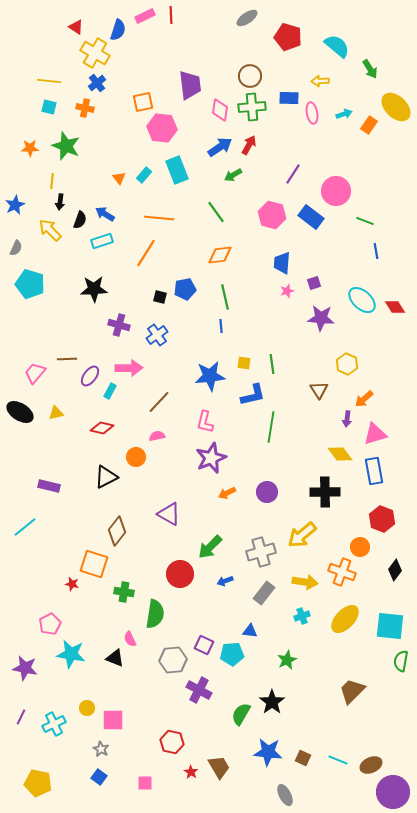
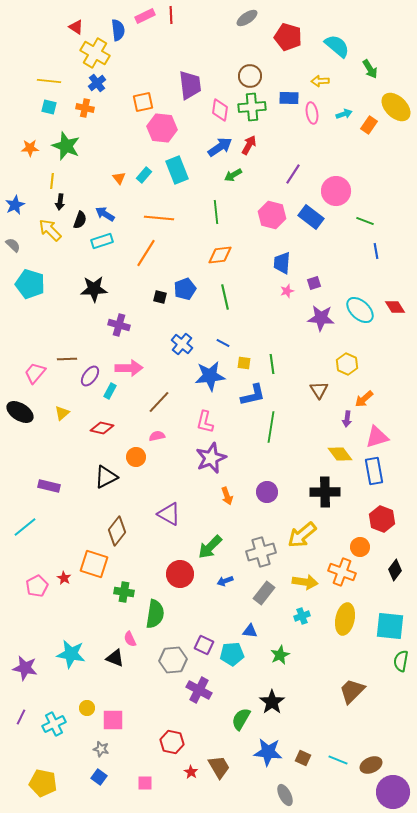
blue semicircle at (118, 30): rotated 25 degrees counterclockwise
green line at (216, 212): rotated 30 degrees clockwise
gray semicircle at (16, 248): moved 3 px left, 3 px up; rotated 70 degrees counterclockwise
blue pentagon at (185, 289): rotated 10 degrees counterclockwise
cyan ellipse at (362, 300): moved 2 px left, 10 px down
blue line at (221, 326): moved 2 px right, 17 px down; rotated 56 degrees counterclockwise
blue cross at (157, 335): moved 25 px right, 9 px down; rotated 15 degrees counterclockwise
yellow triangle at (56, 413): moved 6 px right; rotated 28 degrees counterclockwise
pink triangle at (375, 434): moved 2 px right, 3 px down
orange arrow at (227, 493): moved 3 px down; rotated 84 degrees counterclockwise
red star at (72, 584): moved 8 px left, 6 px up; rotated 16 degrees clockwise
yellow ellipse at (345, 619): rotated 32 degrees counterclockwise
pink pentagon at (50, 624): moved 13 px left, 38 px up
green star at (287, 660): moved 7 px left, 5 px up
green semicircle at (241, 714): moved 5 px down
gray star at (101, 749): rotated 14 degrees counterclockwise
yellow pentagon at (38, 783): moved 5 px right
